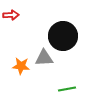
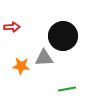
red arrow: moved 1 px right, 12 px down
